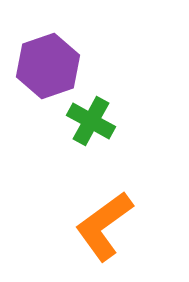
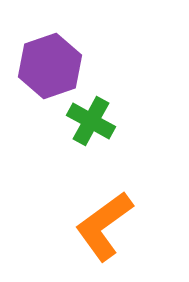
purple hexagon: moved 2 px right
